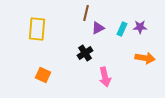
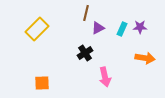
yellow rectangle: rotated 40 degrees clockwise
orange square: moved 1 px left, 8 px down; rotated 28 degrees counterclockwise
